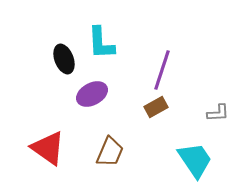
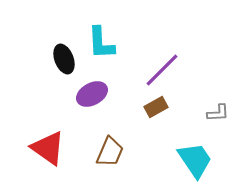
purple line: rotated 27 degrees clockwise
